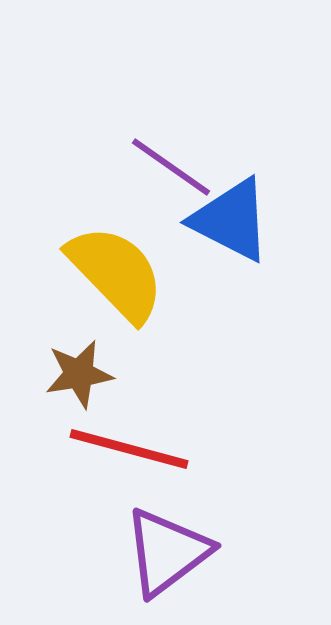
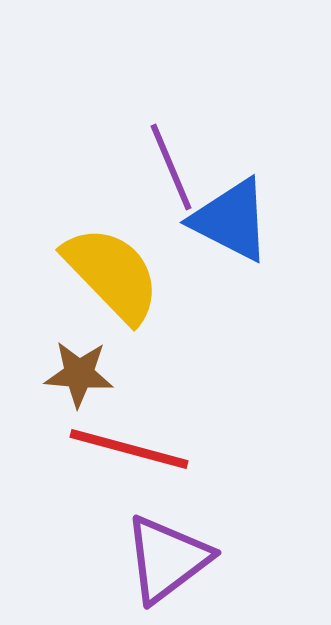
purple line: rotated 32 degrees clockwise
yellow semicircle: moved 4 px left, 1 px down
brown star: rotated 14 degrees clockwise
purple triangle: moved 7 px down
